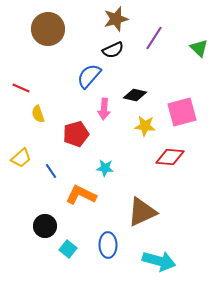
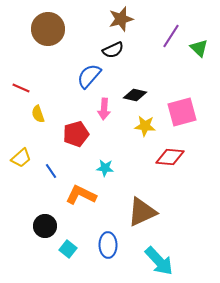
brown star: moved 5 px right
purple line: moved 17 px right, 2 px up
cyan arrow: rotated 32 degrees clockwise
